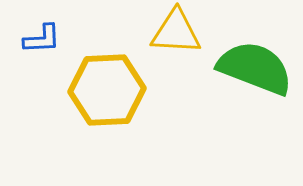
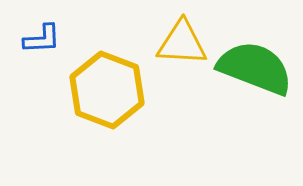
yellow triangle: moved 6 px right, 11 px down
yellow hexagon: rotated 24 degrees clockwise
